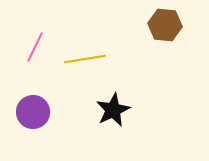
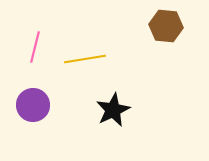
brown hexagon: moved 1 px right, 1 px down
pink line: rotated 12 degrees counterclockwise
purple circle: moved 7 px up
